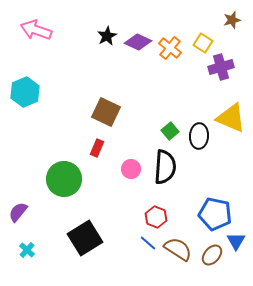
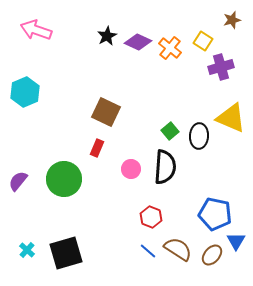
yellow square: moved 2 px up
purple semicircle: moved 31 px up
red hexagon: moved 5 px left
black square: moved 19 px left, 15 px down; rotated 16 degrees clockwise
blue line: moved 8 px down
